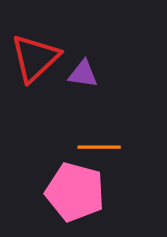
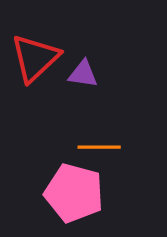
pink pentagon: moved 1 px left, 1 px down
